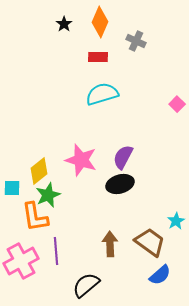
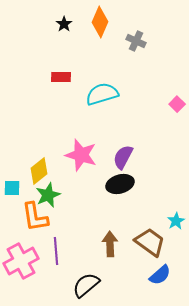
red rectangle: moved 37 px left, 20 px down
pink star: moved 5 px up
